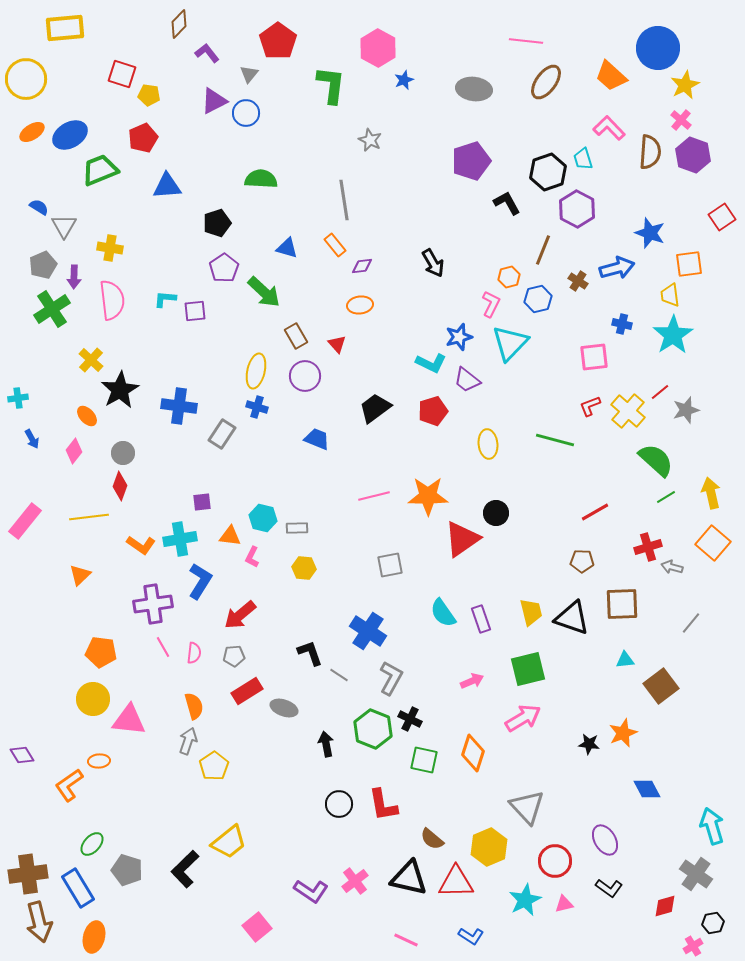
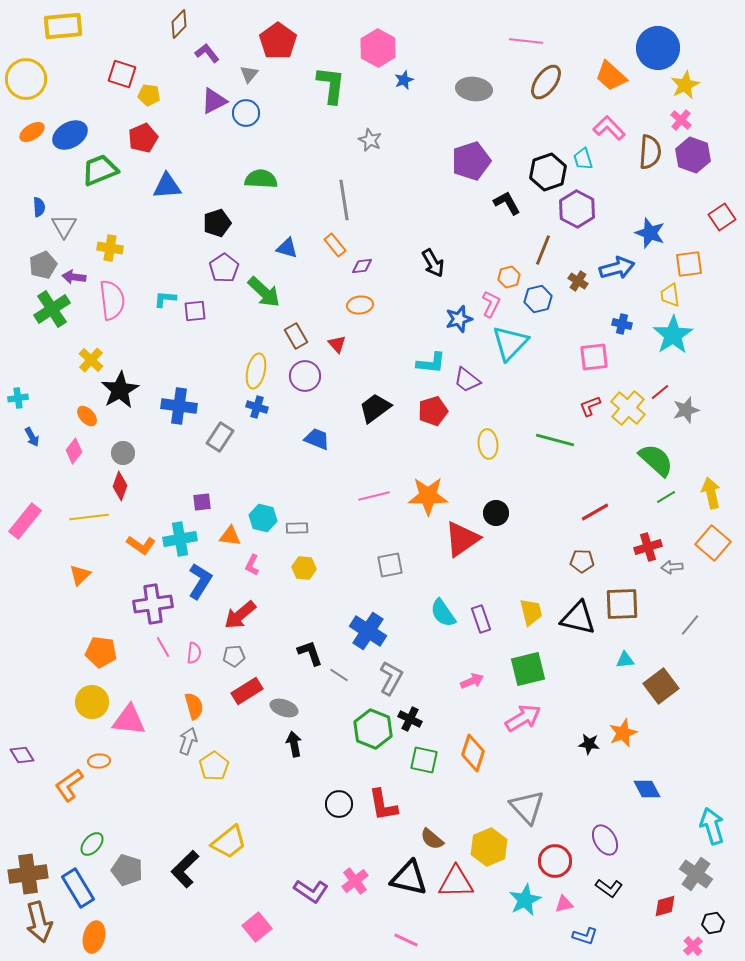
yellow rectangle at (65, 28): moved 2 px left, 2 px up
blue semicircle at (39, 207): rotated 54 degrees clockwise
purple arrow at (74, 277): rotated 95 degrees clockwise
blue star at (459, 337): moved 18 px up
cyan L-shape at (431, 363): rotated 20 degrees counterclockwise
yellow cross at (628, 411): moved 3 px up
gray rectangle at (222, 434): moved 2 px left, 3 px down
blue arrow at (32, 439): moved 2 px up
pink L-shape at (252, 557): moved 8 px down
gray arrow at (672, 567): rotated 20 degrees counterclockwise
black triangle at (572, 618): moved 6 px right; rotated 6 degrees counterclockwise
gray line at (691, 623): moved 1 px left, 2 px down
yellow circle at (93, 699): moved 1 px left, 3 px down
black arrow at (326, 744): moved 32 px left
blue L-shape at (471, 936): moved 114 px right; rotated 15 degrees counterclockwise
pink cross at (693, 946): rotated 12 degrees counterclockwise
